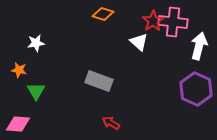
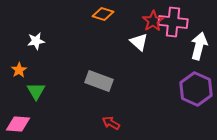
white star: moved 2 px up
orange star: rotated 28 degrees clockwise
